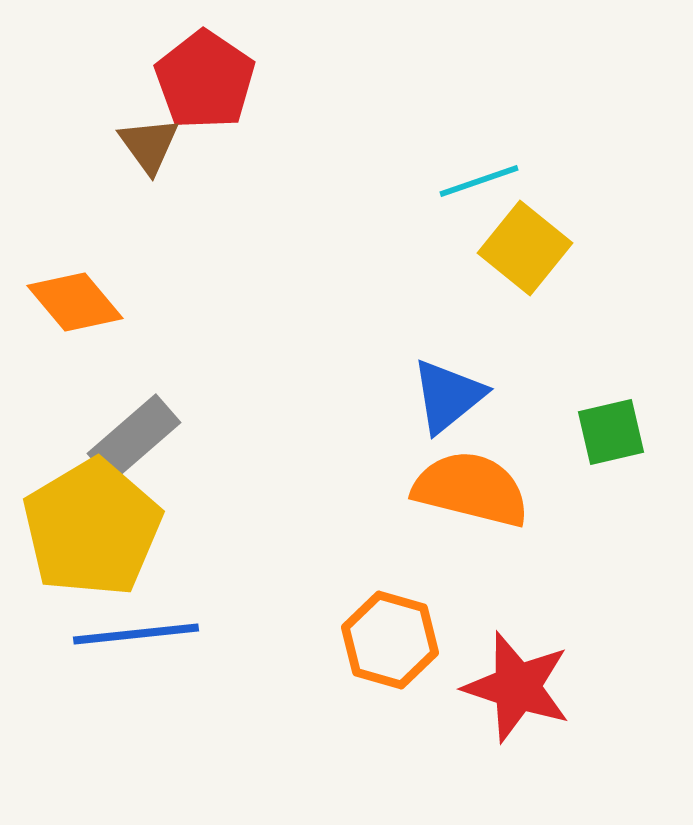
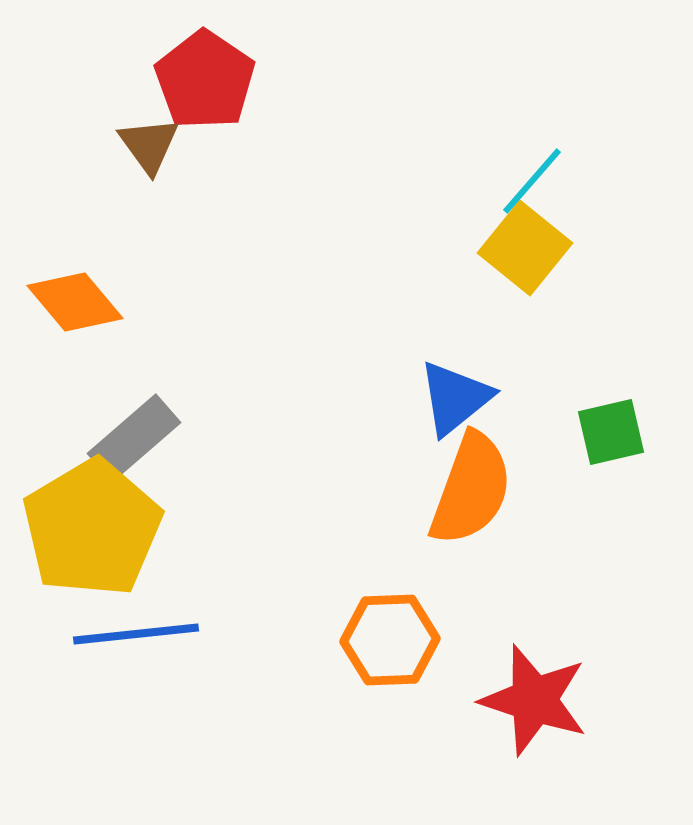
cyan line: moved 53 px right; rotated 30 degrees counterclockwise
blue triangle: moved 7 px right, 2 px down
orange semicircle: rotated 96 degrees clockwise
orange hexagon: rotated 18 degrees counterclockwise
red star: moved 17 px right, 13 px down
